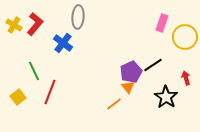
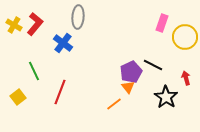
black line: rotated 60 degrees clockwise
red line: moved 10 px right
